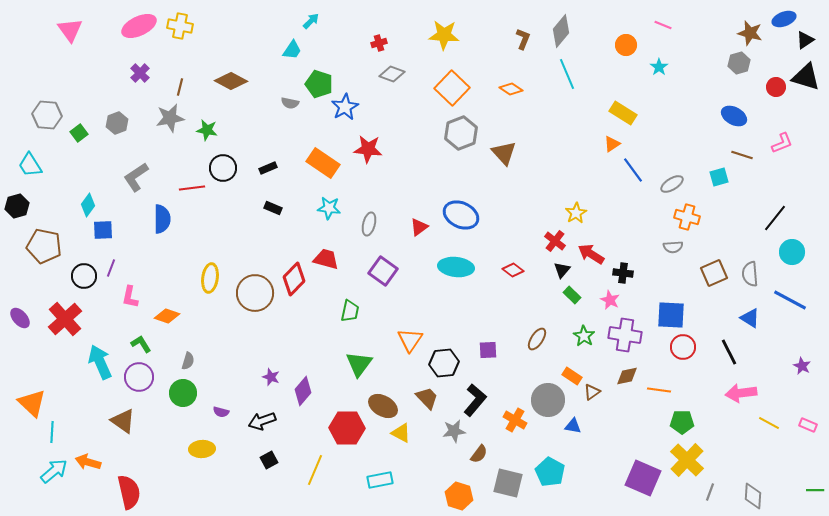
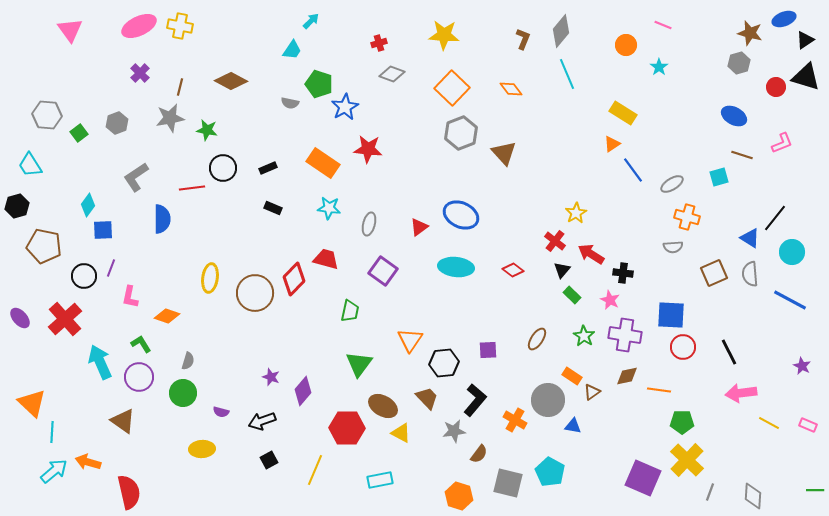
orange diamond at (511, 89): rotated 20 degrees clockwise
blue triangle at (750, 318): moved 80 px up
